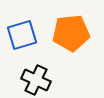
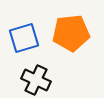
blue square: moved 2 px right, 3 px down
